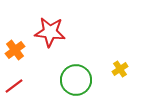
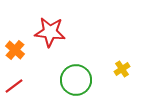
orange cross: rotated 12 degrees counterclockwise
yellow cross: moved 2 px right
